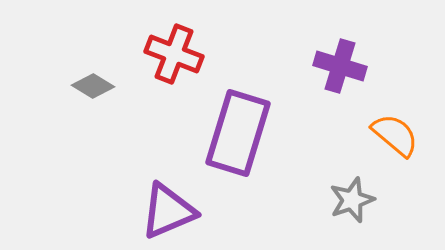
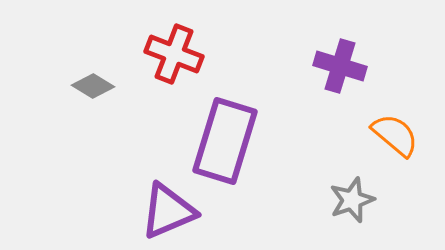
purple rectangle: moved 13 px left, 8 px down
